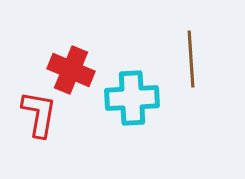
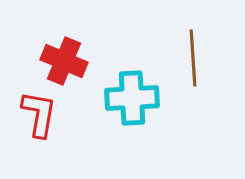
brown line: moved 2 px right, 1 px up
red cross: moved 7 px left, 9 px up
